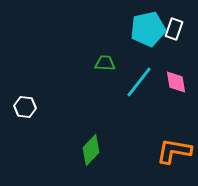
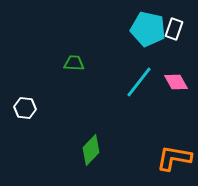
cyan pentagon: rotated 24 degrees clockwise
green trapezoid: moved 31 px left
pink diamond: rotated 20 degrees counterclockwise
white hexagon: moved 1 px down
orange L-shape: moved 7 px down
